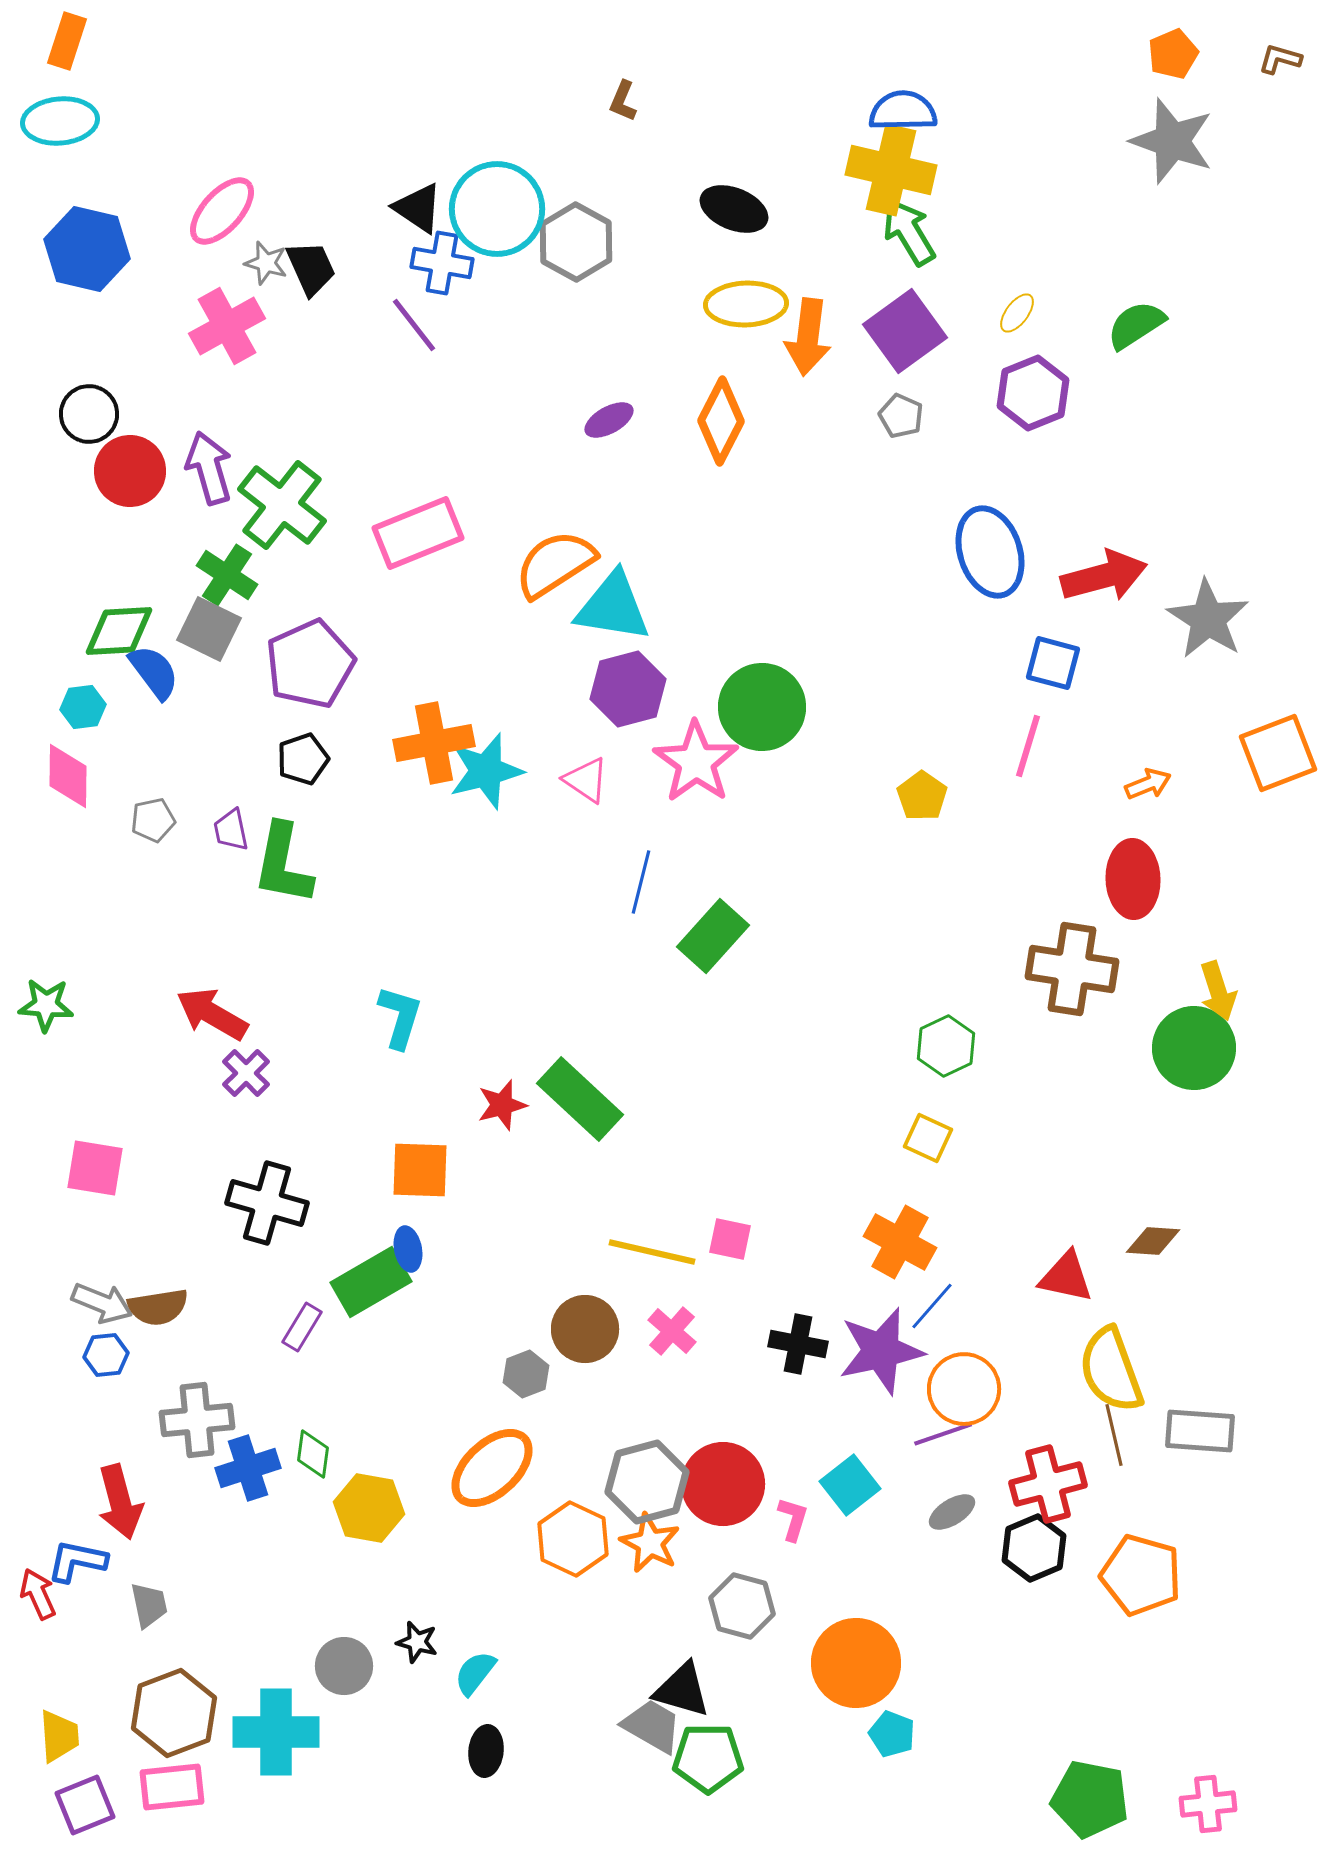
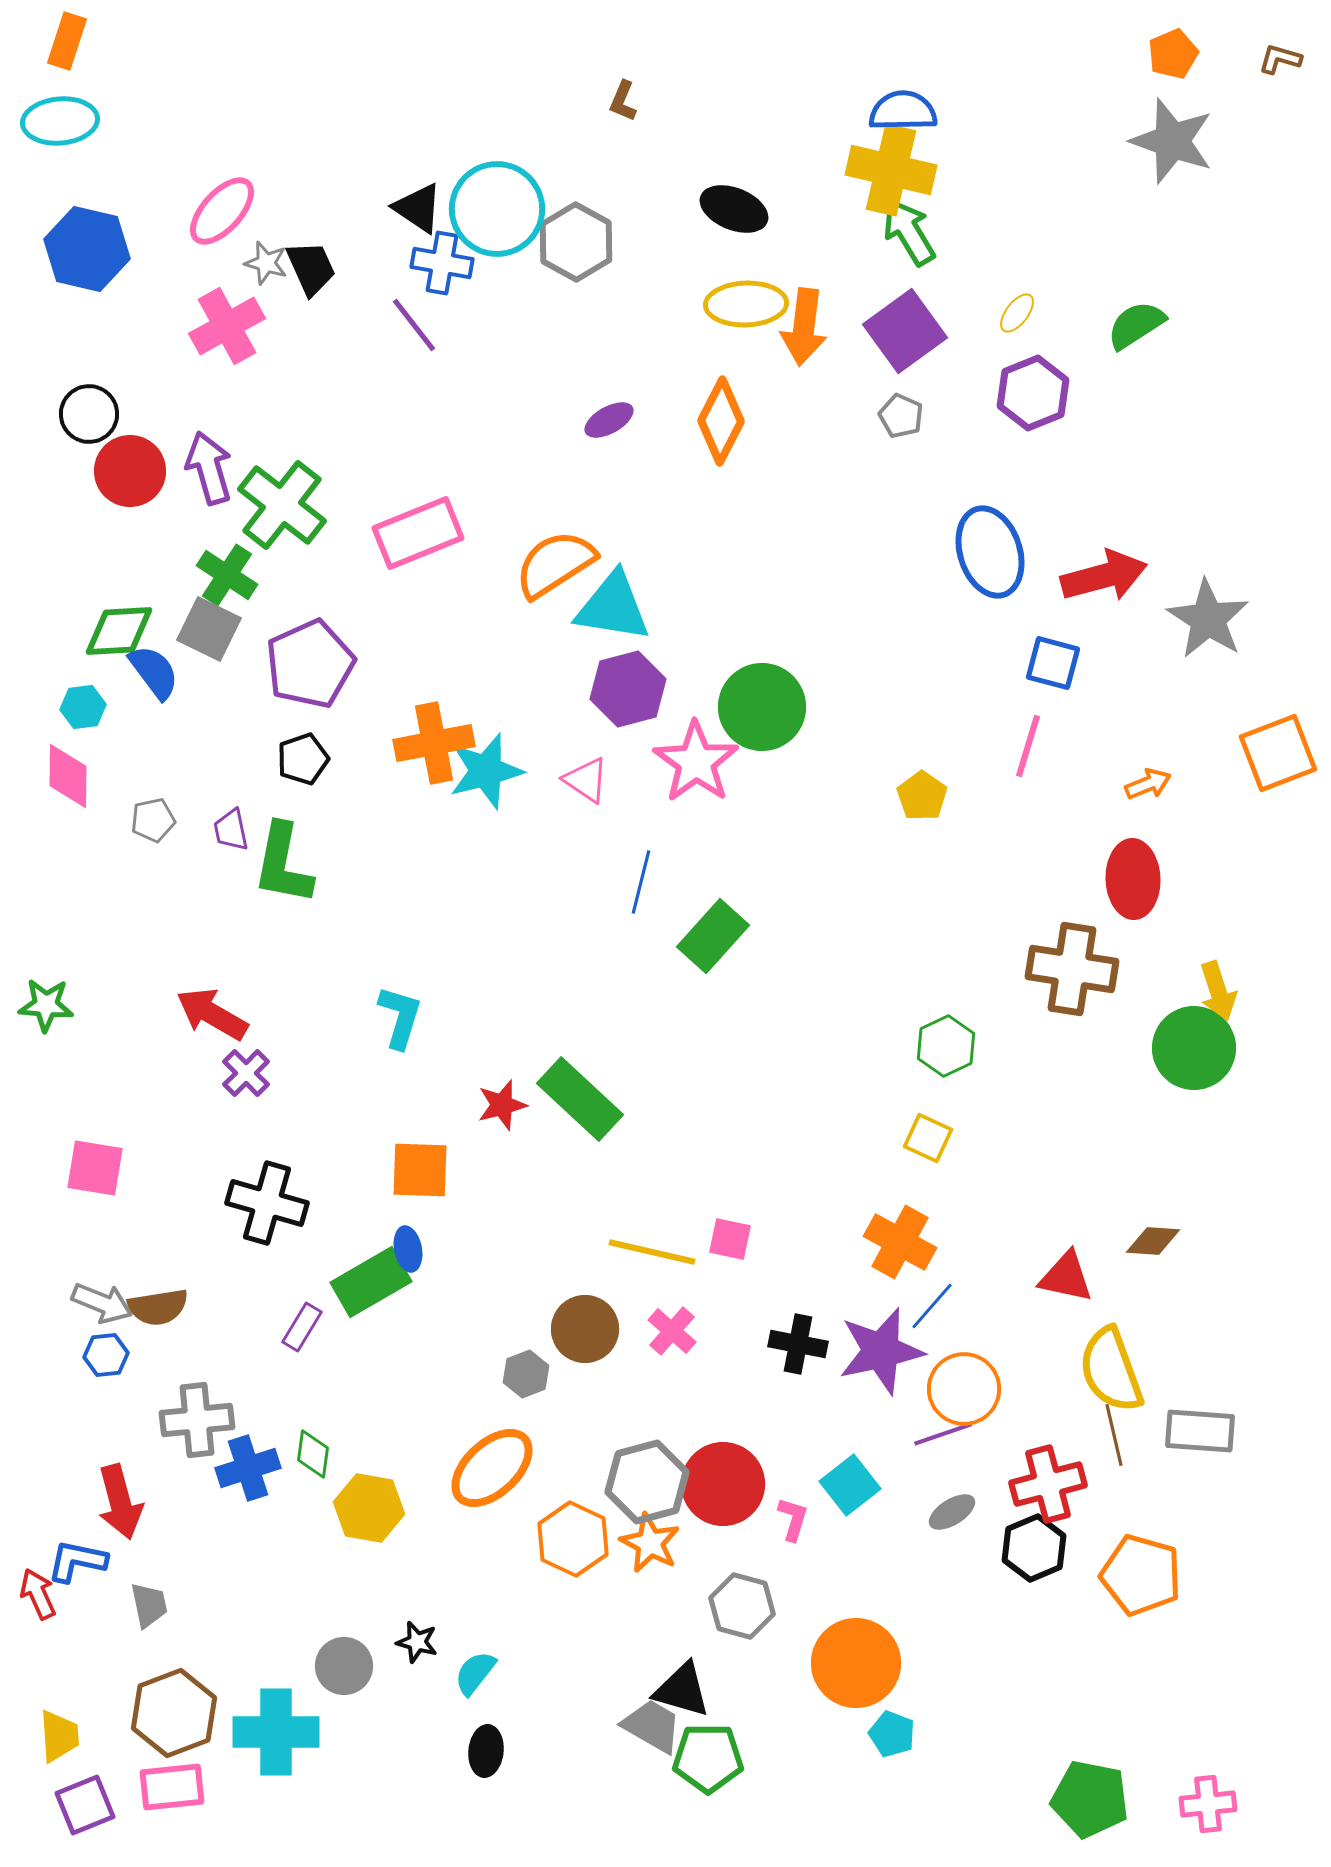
orange arrow at (808, 337): moved 4 px left, 10 px up
